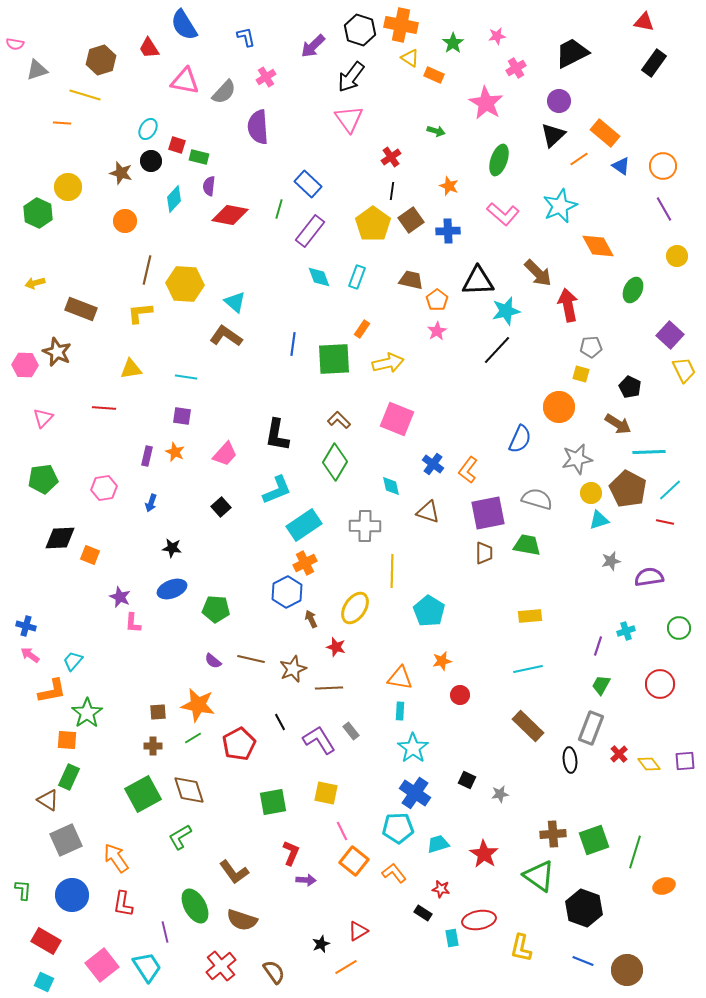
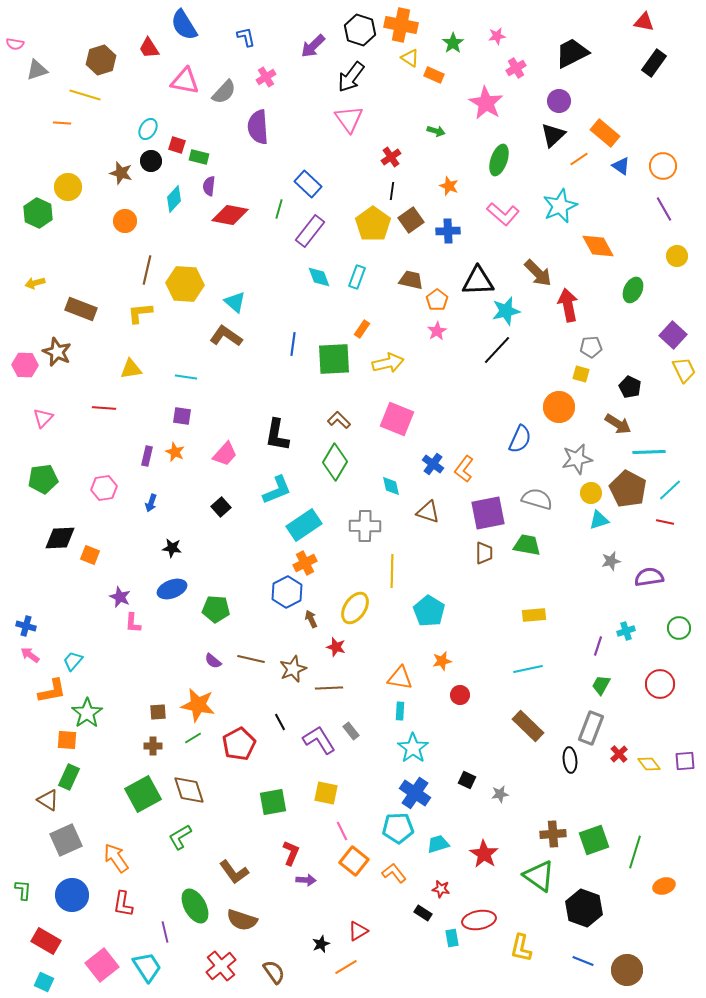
purple square at (670, 335): moved 3 px right
orange L-shape at (468, 470): moved 4 px left, 1 px up
yellow rectangle at (530, 616): moved 4 px right, 1 px up
